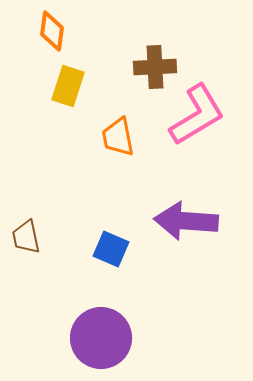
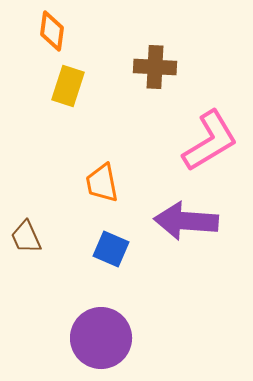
brown cross: rotated 6 degrees clockwise
pink L-shape: moved 13 px right, 26 px down
orange trapezoid: moved 16 px left, 46 px down
brown trapezoid: rotated 12 degrees counterclockwise
